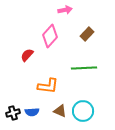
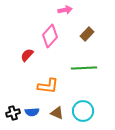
brown triangle: moved 3 px left, 2 px down
